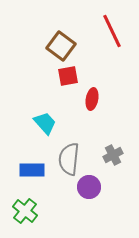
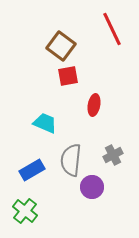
red line: moved 2 px up
red ellipse: moved 2 px right, 6 px down
cyan trapezoid: rotated 25 degrees counterclockwise
gray semicircle: moved 2 px right, 1 px down
blue rectangle: rotated 30 degrees counterclockwise
purple circle: moved 3 px right
